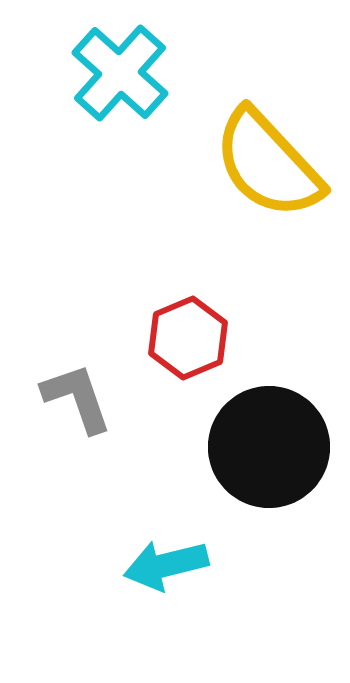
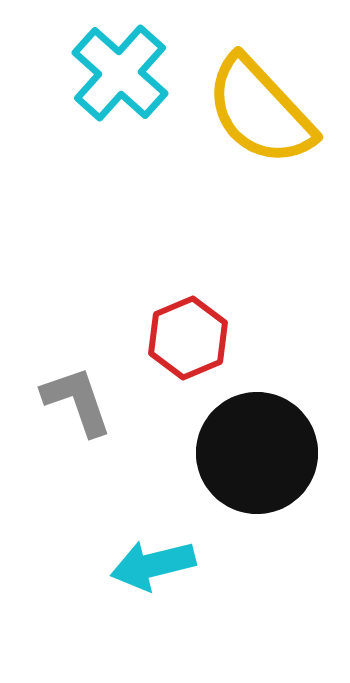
yellow semicircle: moved 8 px left, 53 px up
gray L-shape: moved 3 px down
black circle: moved 12 px left, 6 px down
cyan arrow: moved 13 px left
